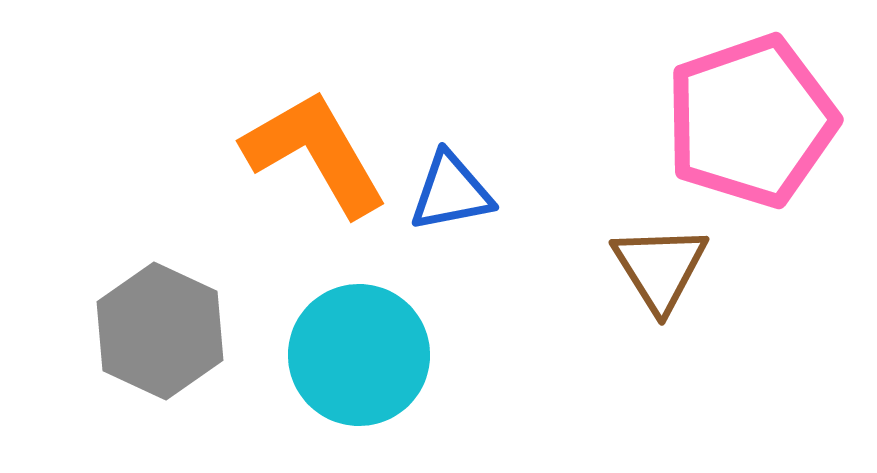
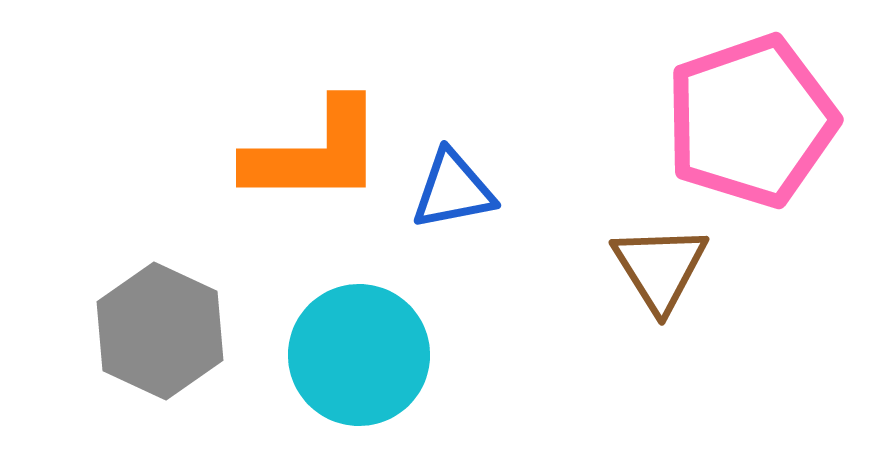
orange L-shape: rotated 120 degrees clockwise
blue triangle: moved 2 px right, 2 px up
